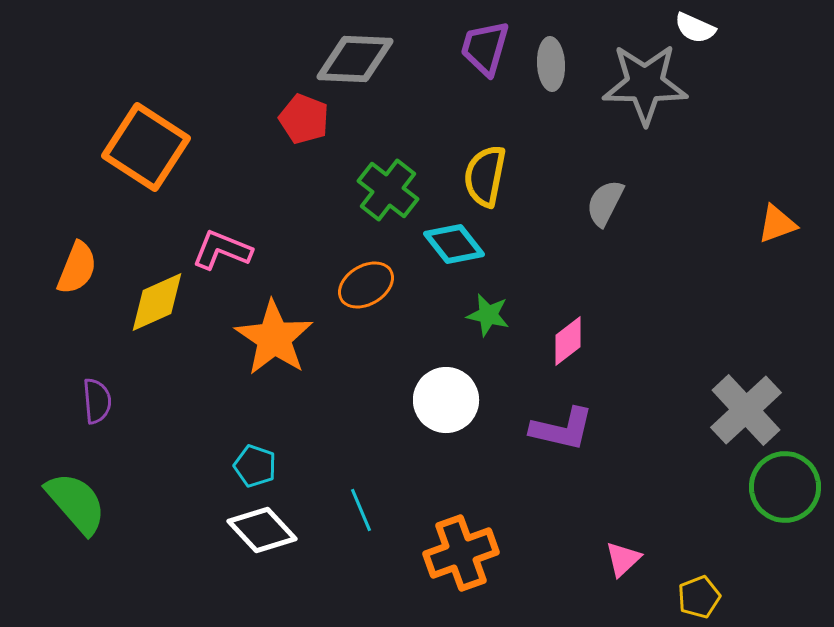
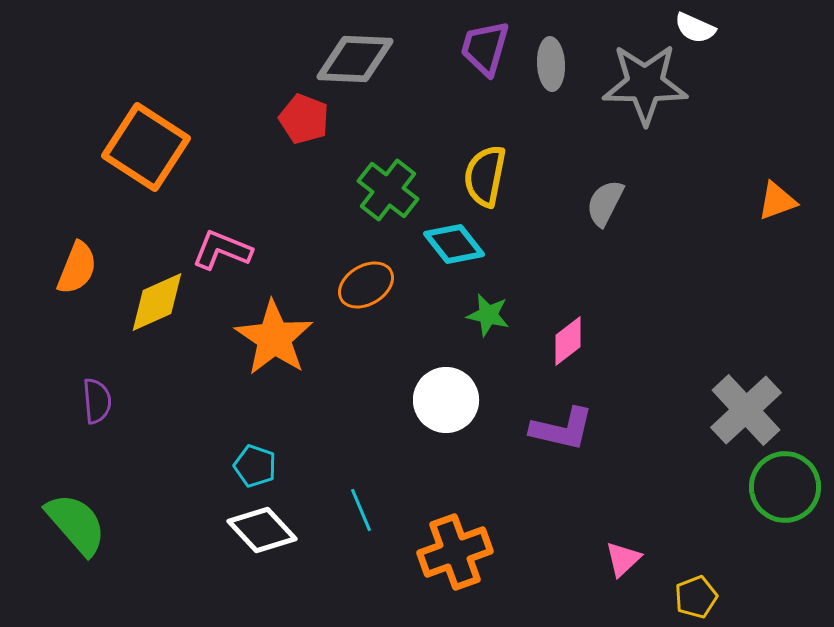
orange triangle: moved 23 px up
green semicircle: moved 21 px down
orange cross: moved 6 px left, 1 px up
yellow pentagon: moved 3 px left
